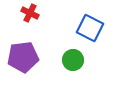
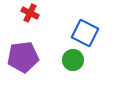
blue square: moved 5 px left, 5 px down
